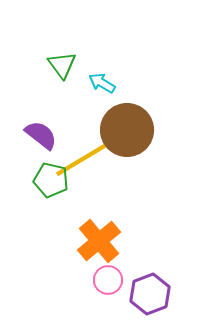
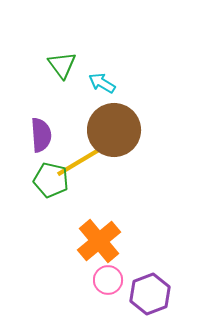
brown circle: moved 13 px left
purple semicircle: rotated 48 degrees clockwise
yellow line: moved 1 px right
